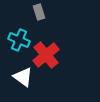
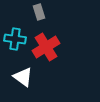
cyan cross: moved 4 px left, 1 px up; rotated 15 degrees counterclockwise
red cross: moved 8 px up; rotated 8 degrees clockwise
